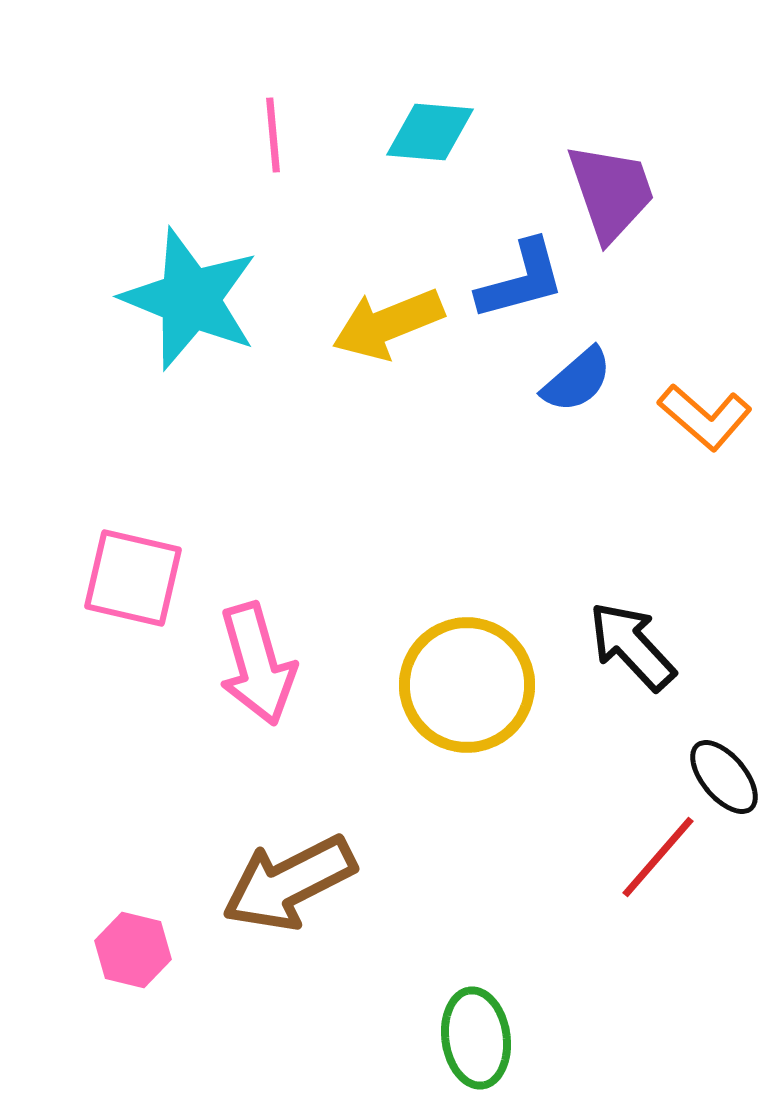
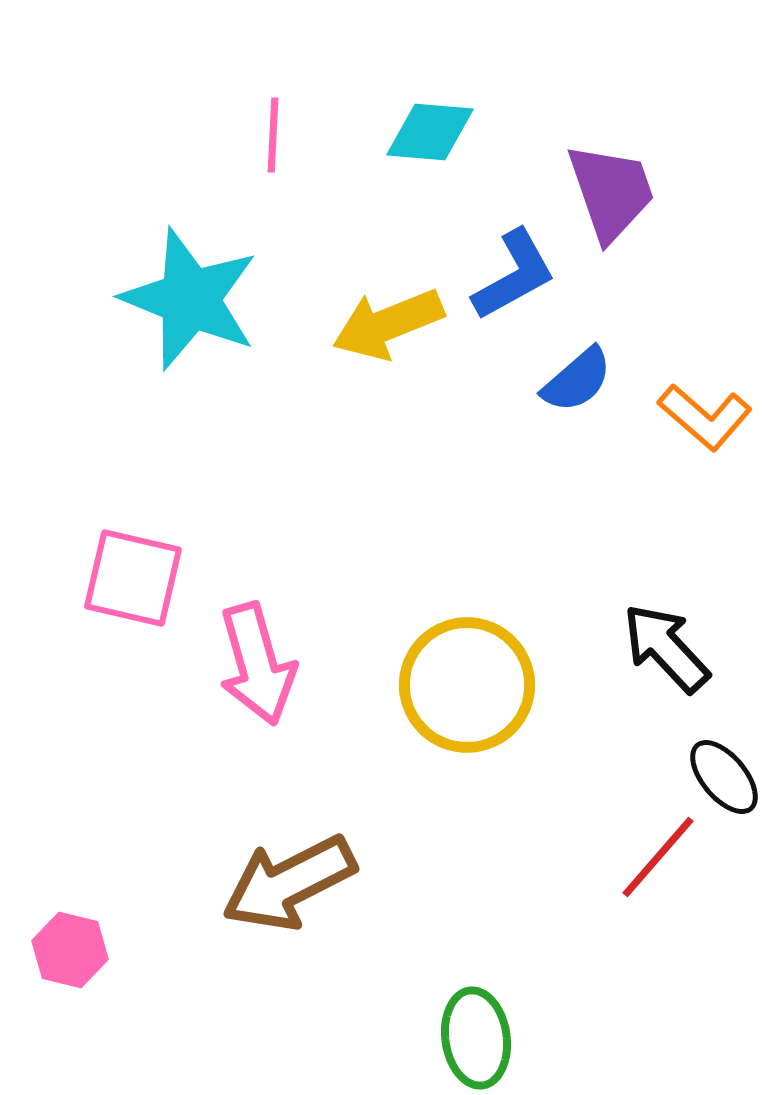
pink line: rotated 8 degrees clockwise
blue L-shape: moved 7 px left, 5 px up; rotated 14 degrees counterclockwise
black arrow: moved 34 px right, 2 px down
pink hexagon: moved 63 px left
